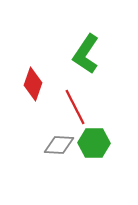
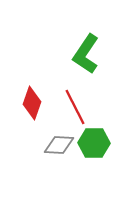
red diamond: moved 1 px left, 19 px down
